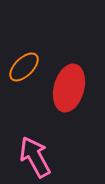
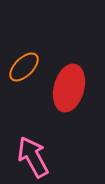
pink arrow: moved 2 px left
